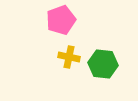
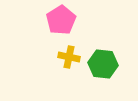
pink pentagon: rotated 12 degrees counterclockwise
